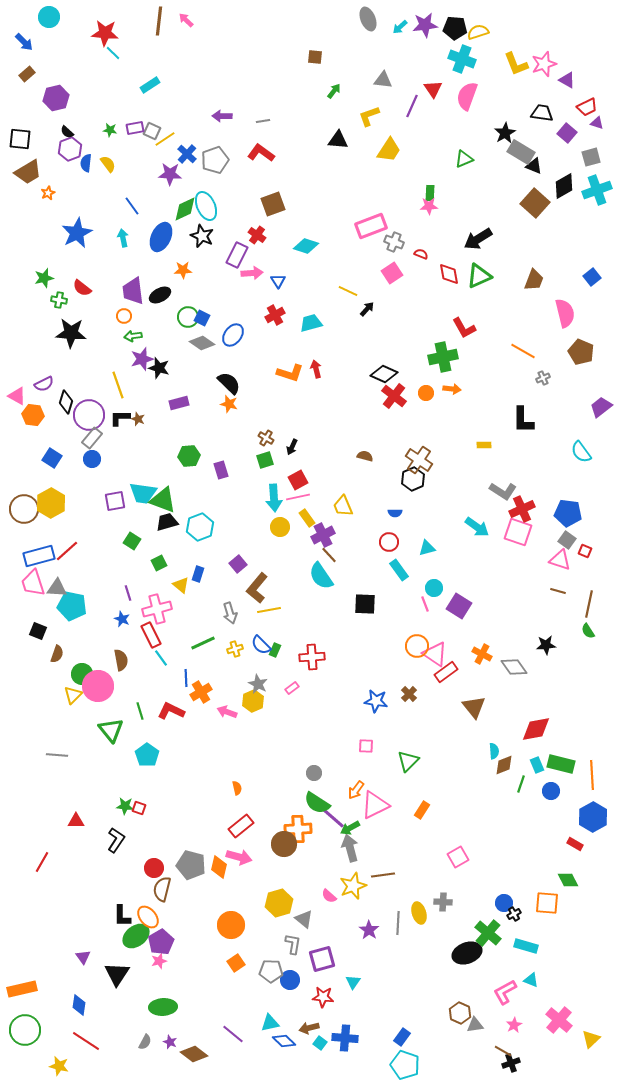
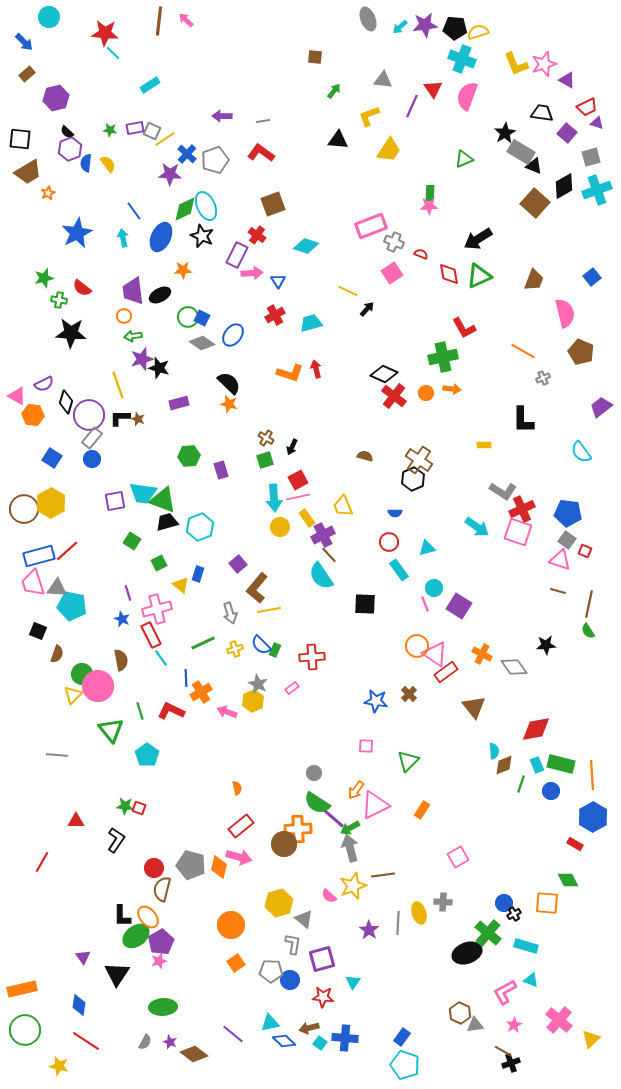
blue line at (132, 206): moved 2 px right, 5 px down
